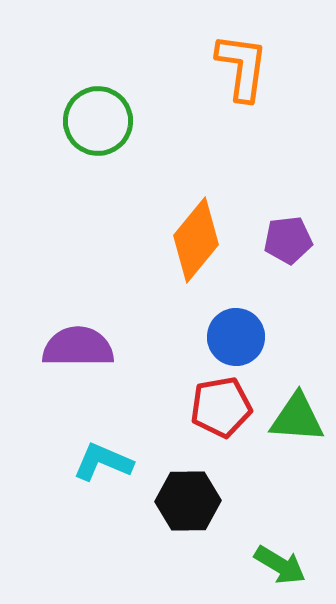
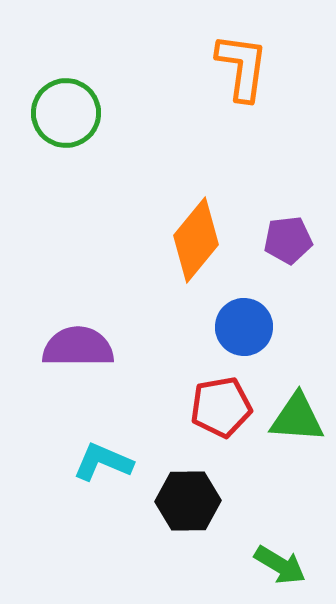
green circle: moved 32 px left, 8 px up
blue circle: moved 8 px right, 10 px up
